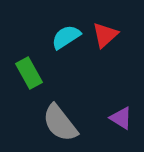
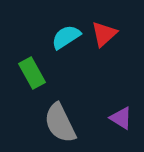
red triangle: moved 1 px left, 1 px up
green rectangle: moved 3 px right
gray semicircle: rotated 12 degrees clockwise
